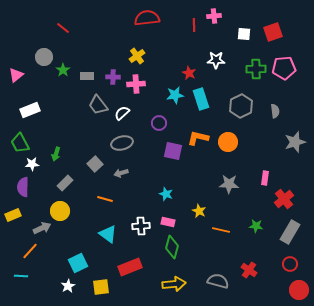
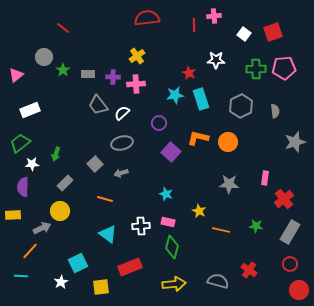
white square at (244, 34): rotated 32 degrees clockwise
gray rectangle at (87, 76): moved 1 px right, 2 px up
green trapezoid at (20, 143): rotated 80 degrees clockwise
purple square at (173, 151): moved 2 px left, 1 px down; rotated 30 degrees clockwise
yellow rectangle at (13, 215): rotated 21 degrees clockwise
white star at (68, 286): moved 7 px left, 4 px up
